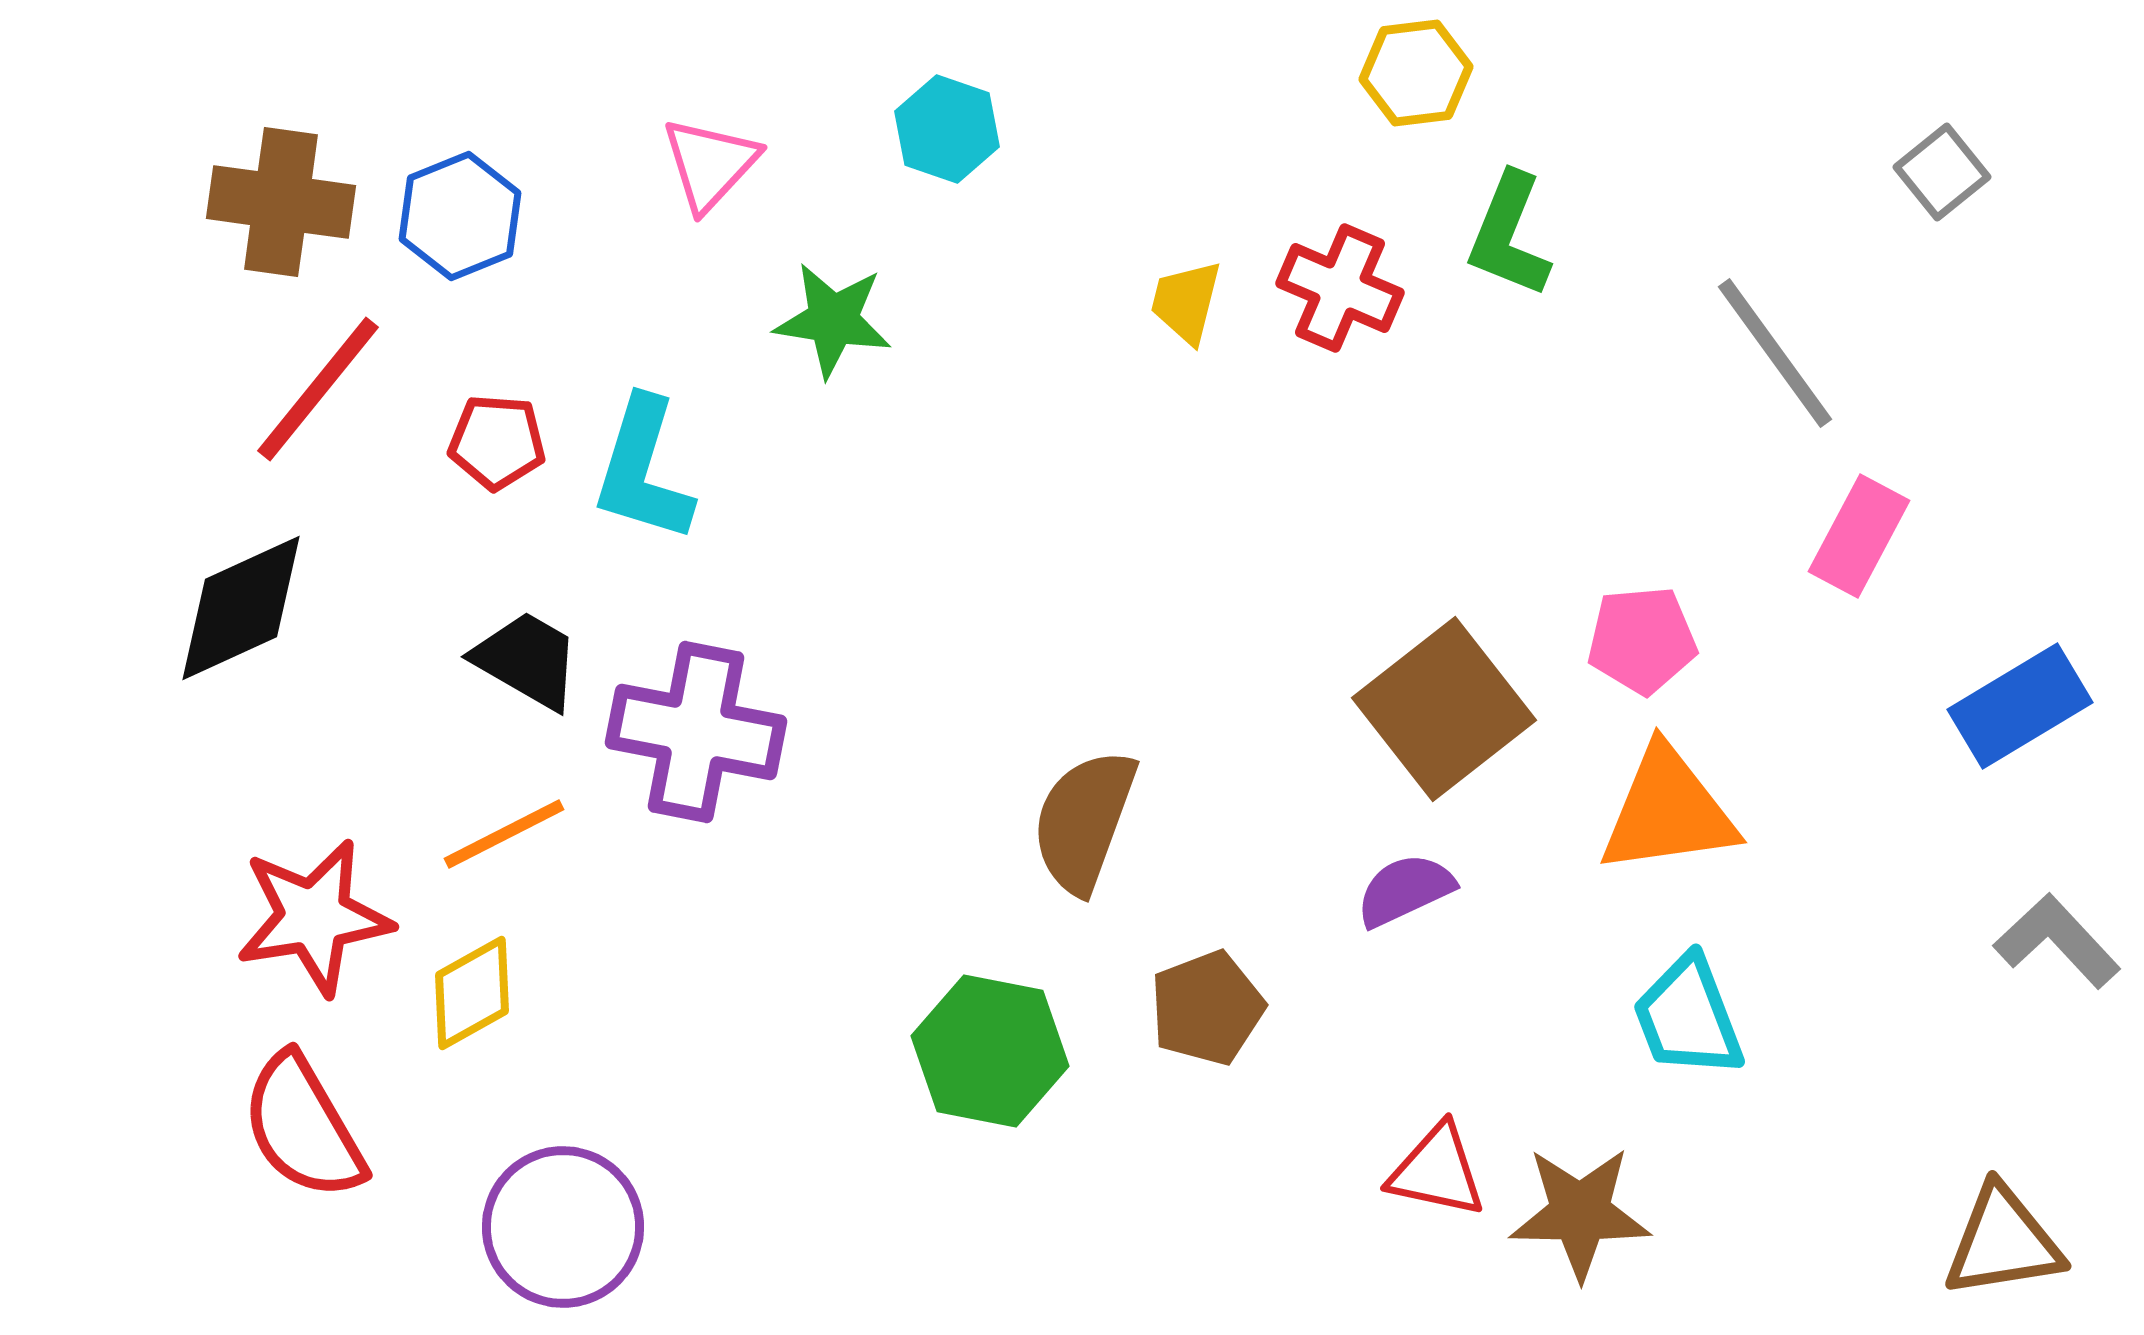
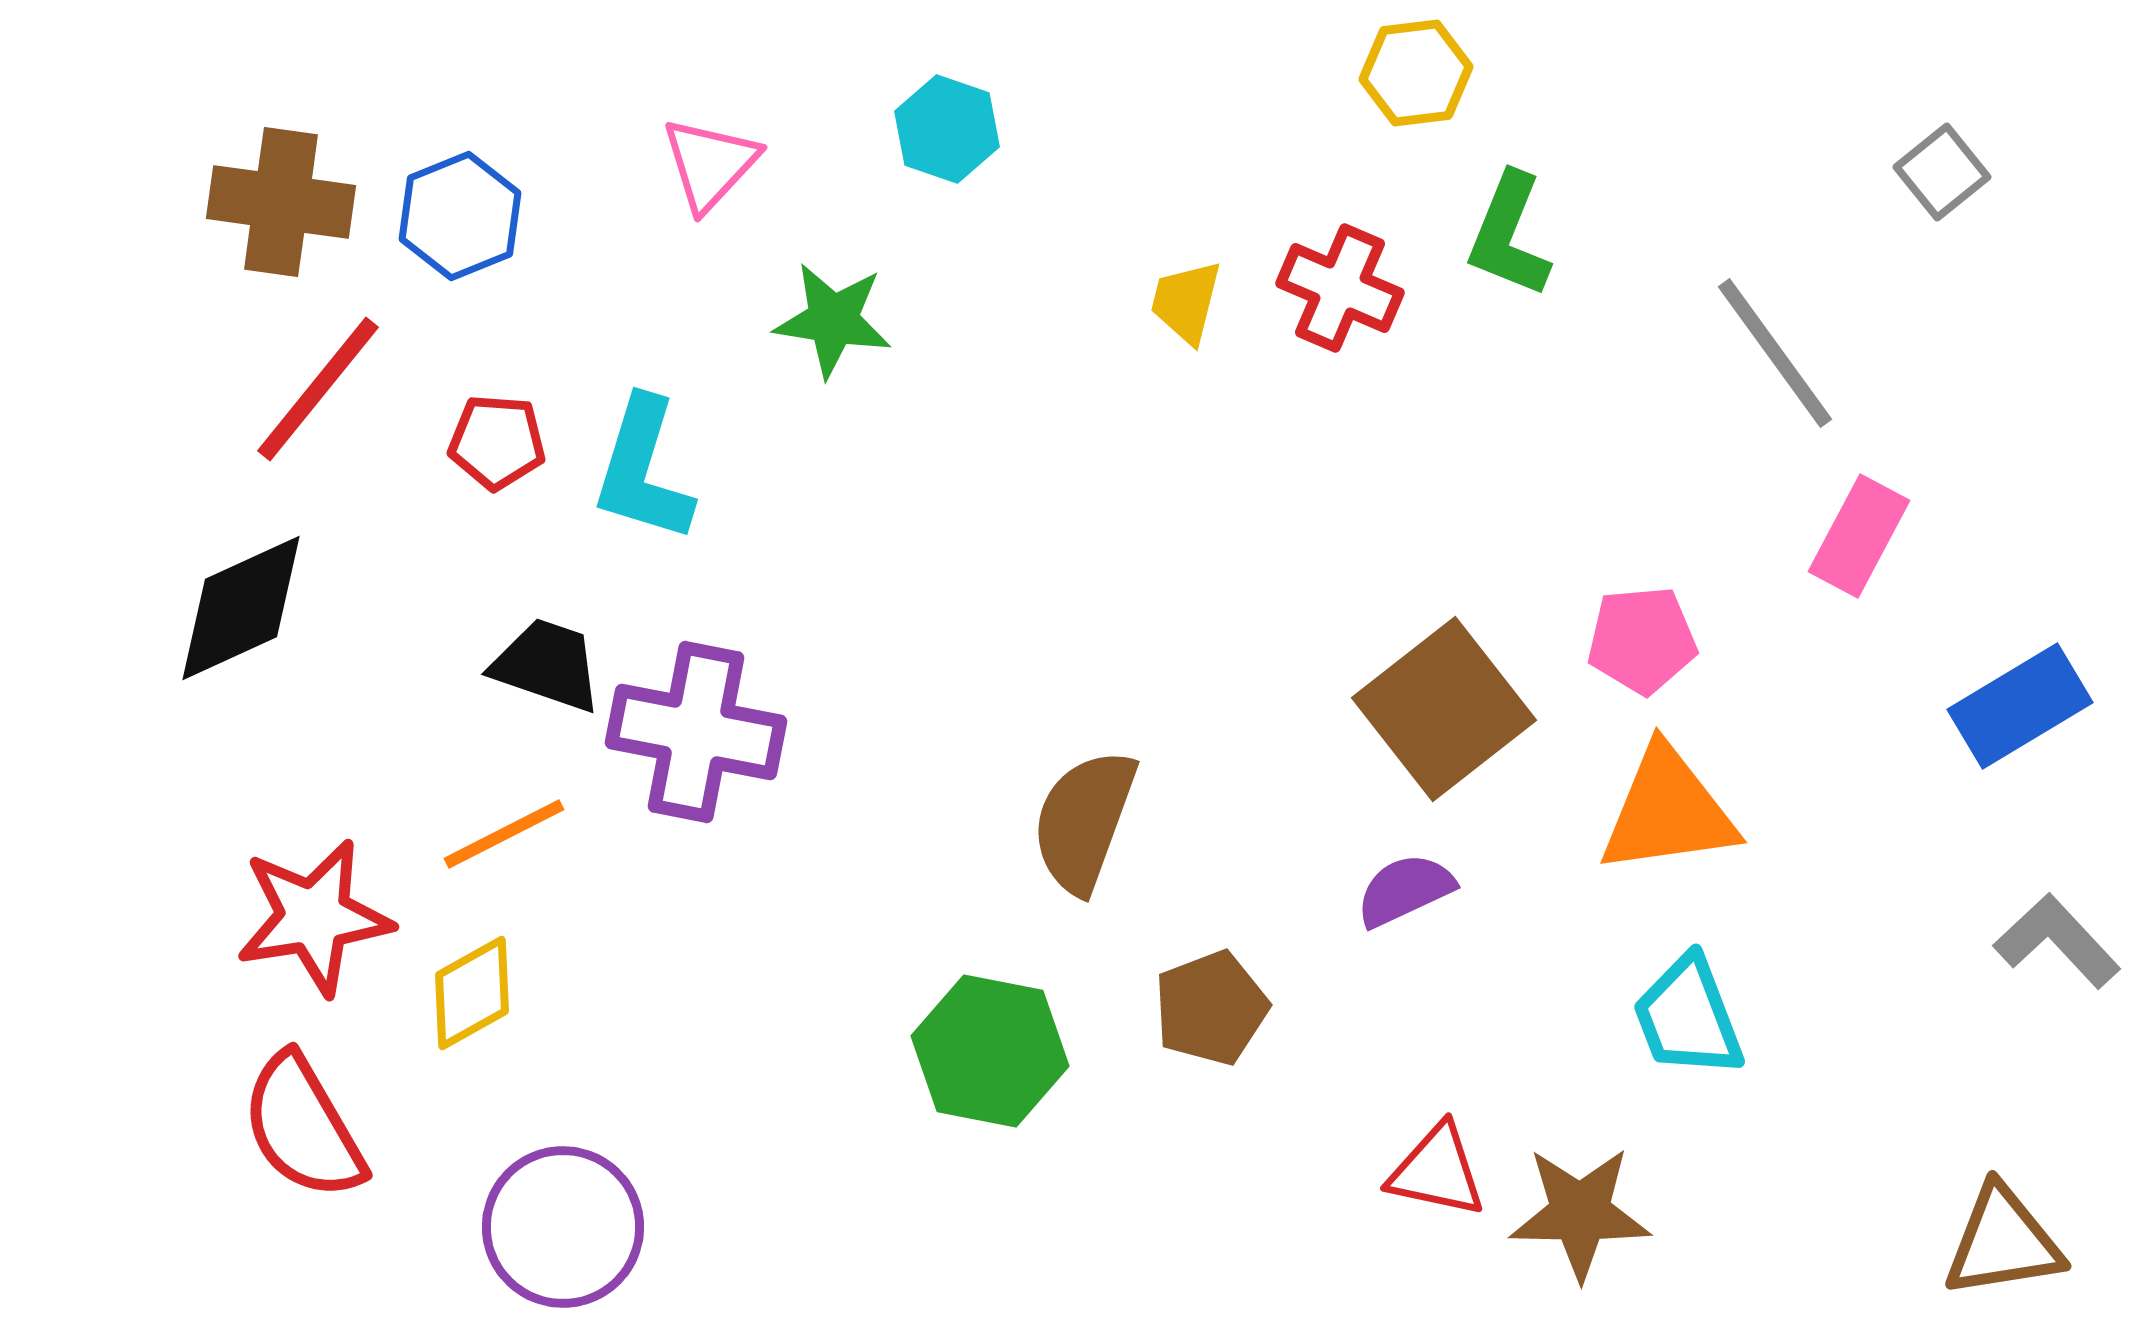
black trapezoid: moved 20 px right, 5 px down; rotated 11 degrees counterclockwise
brown pentagon: moved 4 px right
